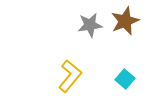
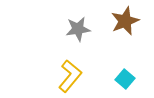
gray star: moved 12 px left, 4 px down
